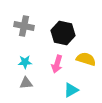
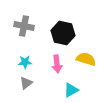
pink arrow: rotated 24 degrees counterclockwise
gray triangle: rotated 32 degrees counterclockwise
